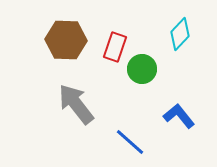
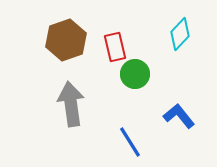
brown hexagon: rotated 21 degrees counterclockwise
red rectangle: rotated 32 degrees counterclockwise
green circle: moved 7 px left, 5 px down
gray arrow: moved 5 px left; rotated 30 degrees clockwise
blue line: rotated 16 degrees clockwise
